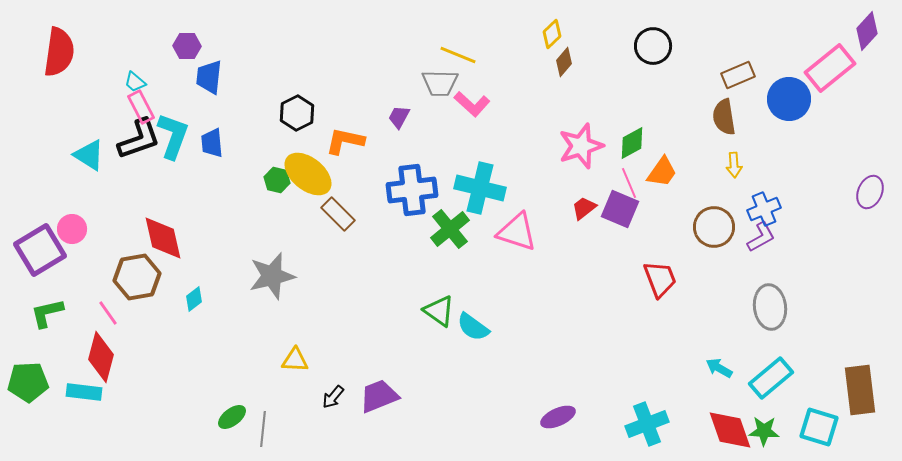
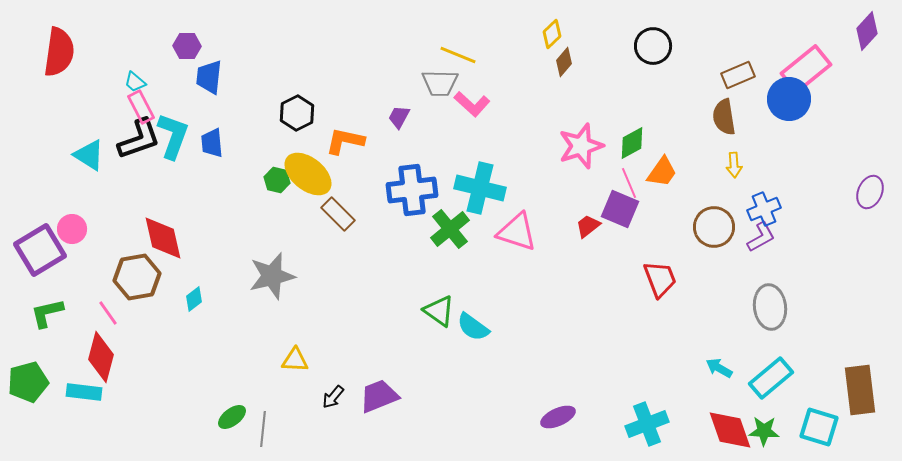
pink rectangle at (830, 68): moved 24 px left, 1 px down
red trapezoid at (584, 208): moved 4 px right, 18 px down
green pentagon at (28, 382): rotated 12 degrees counterclockwise
